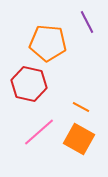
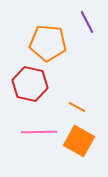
red hexagon: moved 1 px right
orange line: moved 4 px left
pink line: rotated 40 degrees clockwise
orange square: moved 2 px down
